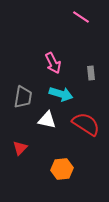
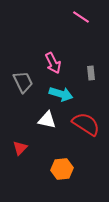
gray trapezoid: moved 15 px up; rotated 35 degrees counterclockwise
